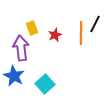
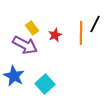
yellow rectangle: rotated 16 degrees counterclockwise
purple arrow: moved 4 px right, 3 px up; rotated 125 degrees clockwise
